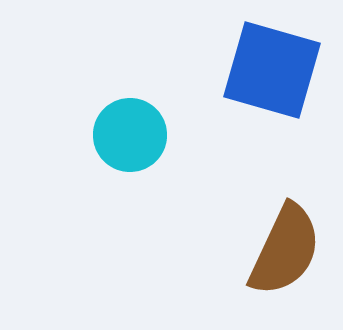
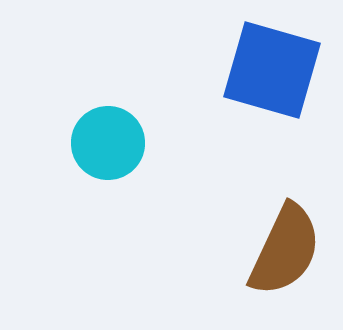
cyan circle: moved 22 px left, 8 px down
